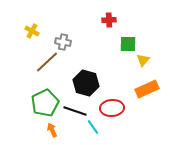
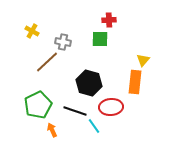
green square: moved 28 px left, 5 px up
black hexagon: moved 3 px right
orange rectangle: moved 12 px left, 7 px up; rotated 60 degrees counterclockwise
green pentagon: moved 7 px left, 2 px down
red ellipse: moved 1 px left, 1 px up
cyan line: moved 1 px right, 1 px up
